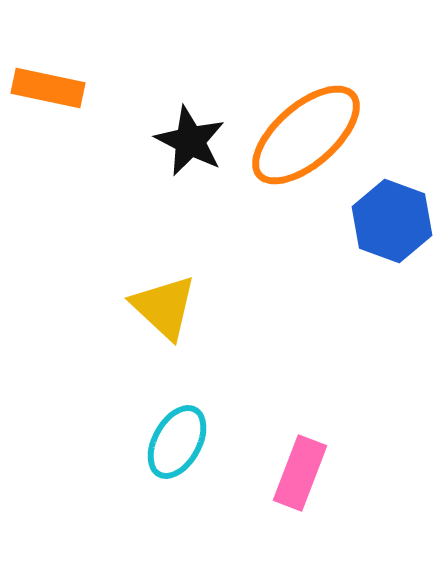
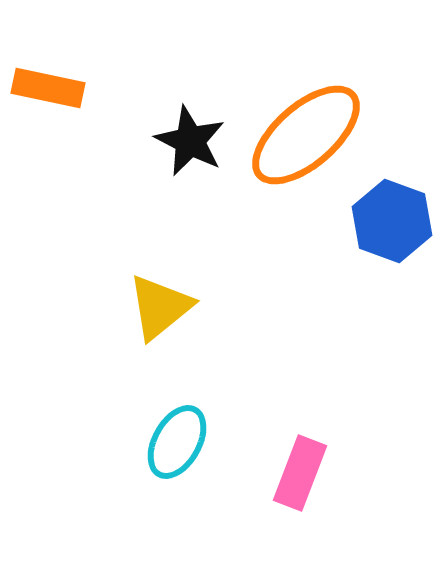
yellow triangle: moved 4 px left; rotated 38 degrees clockwise
